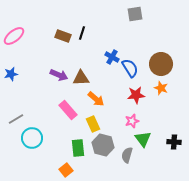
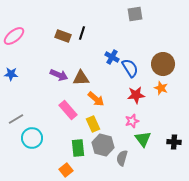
brown circle: moved 2 px right
blue star: rotated 16 degrees clockwise
gray semicircle: moved 5 px left, 3 px down
